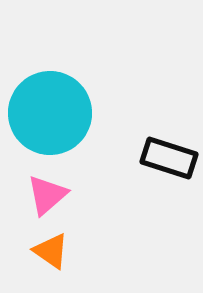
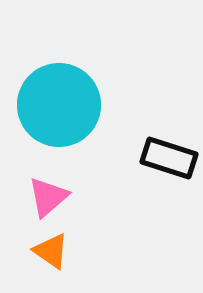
cyan circle: moved 9 px right, 8 px up
pink triangle: moved 1 px right, 2 px down
